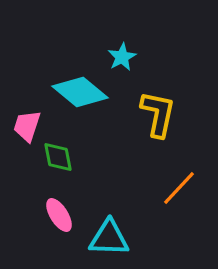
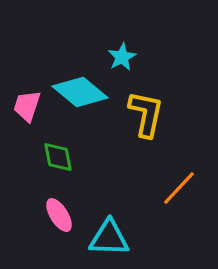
yellow L-shape: moved 12 px left
pink trapezoid: moved 20 px up
